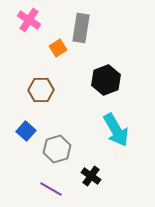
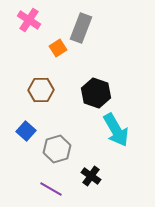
gray rectangle: rotated 12 degrees clockwise
black hexagon: moved 10 px left, 13 px down; rotated 20 degrees counterclockwise
